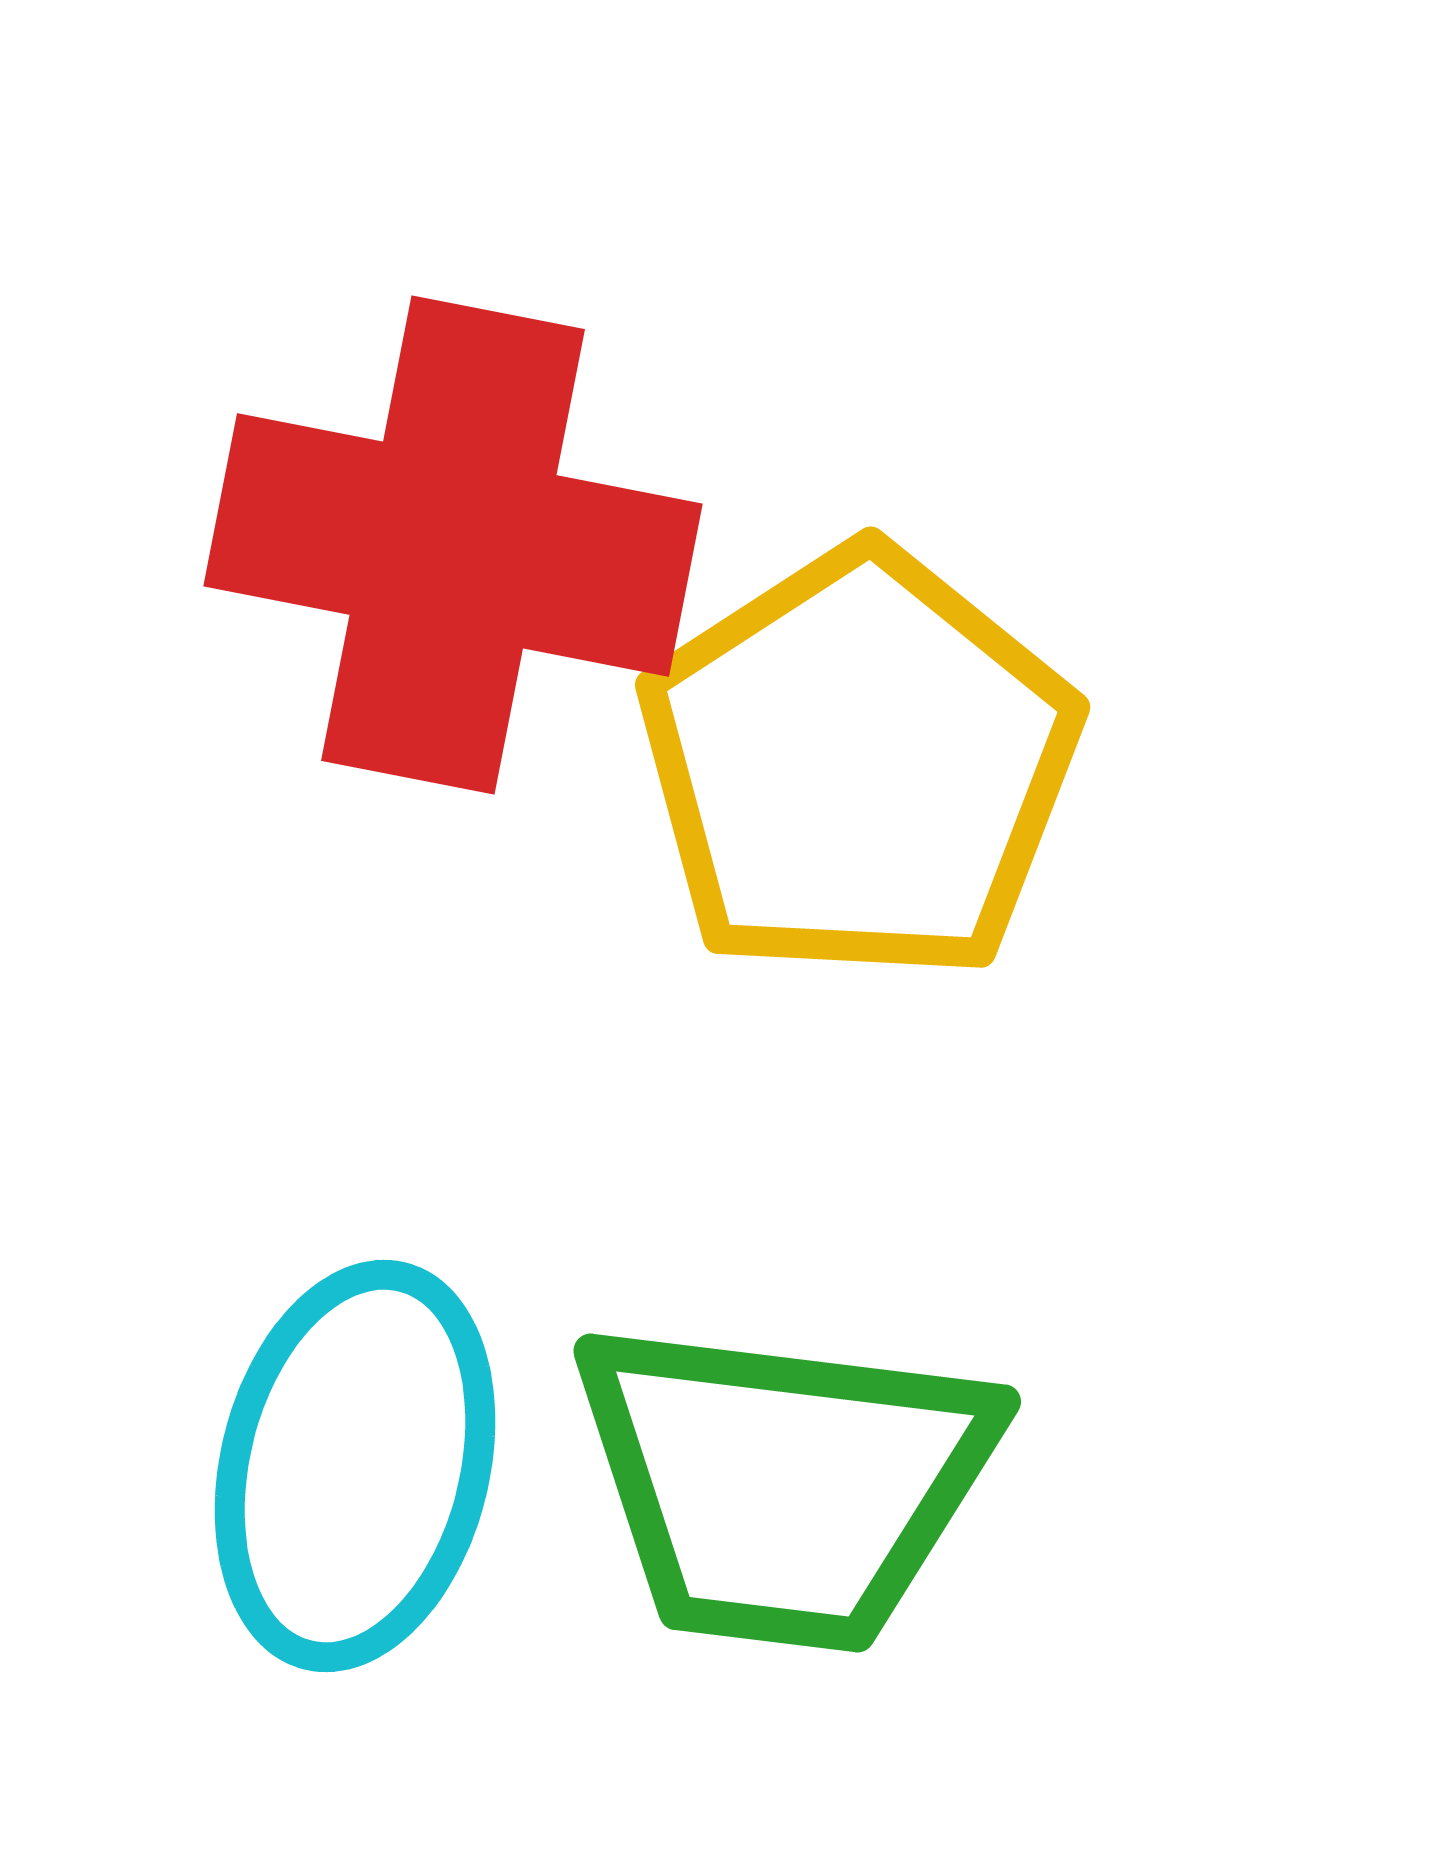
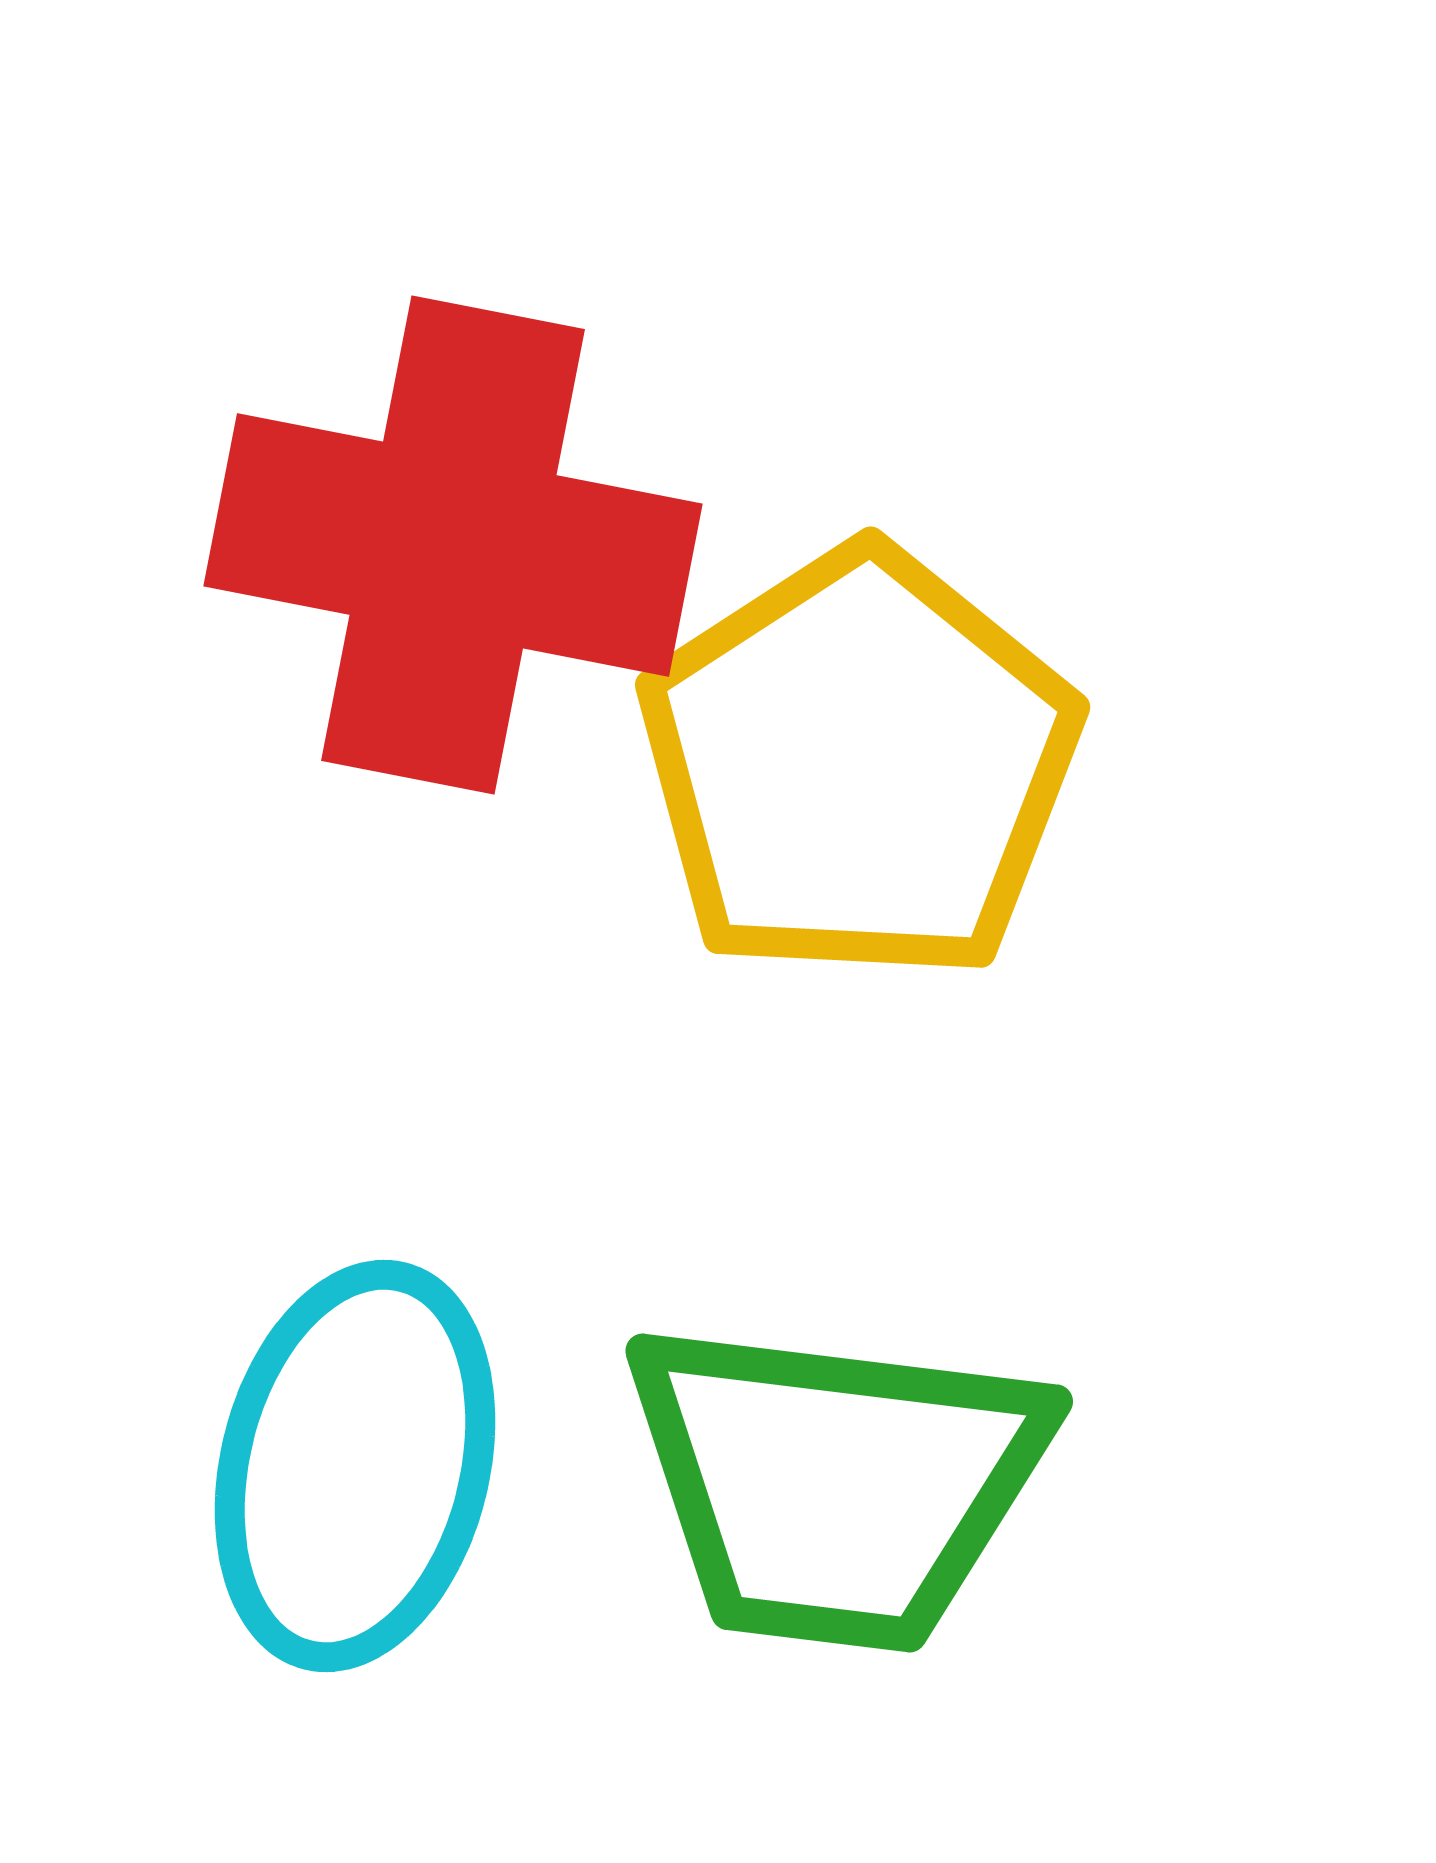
green trapezoid: moved 52 px right
